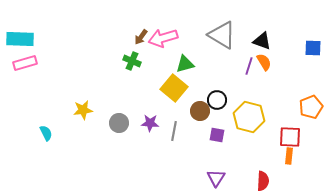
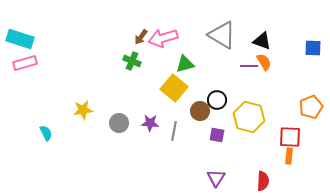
cyan rectangle: rotated 16 degrees clockwise
purple line: rotated 72 degrees clockwise
